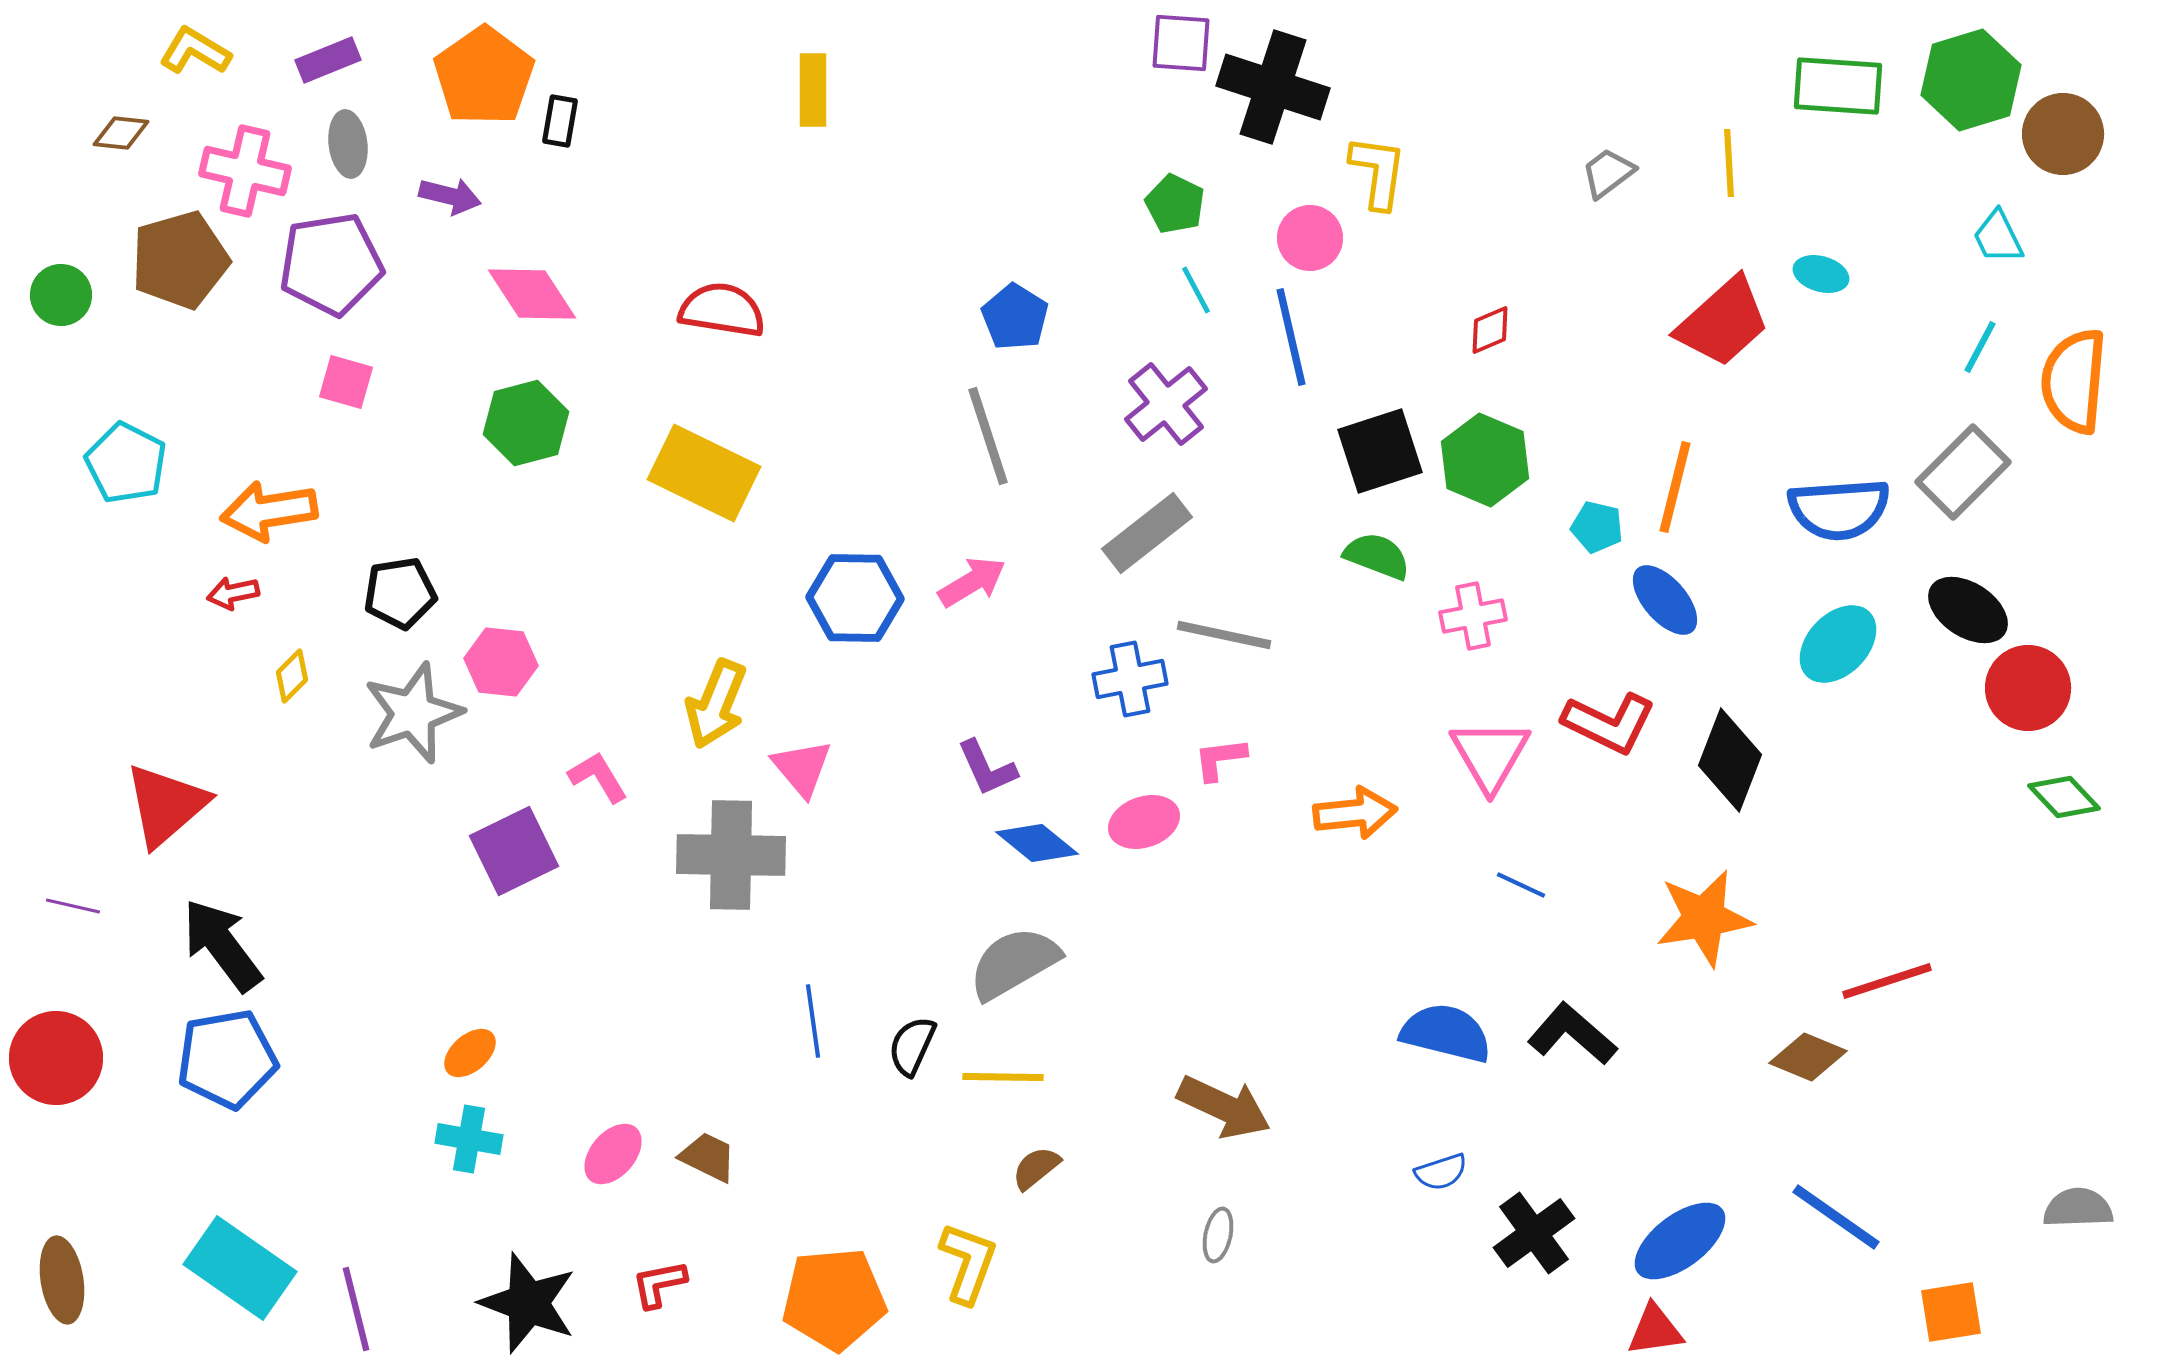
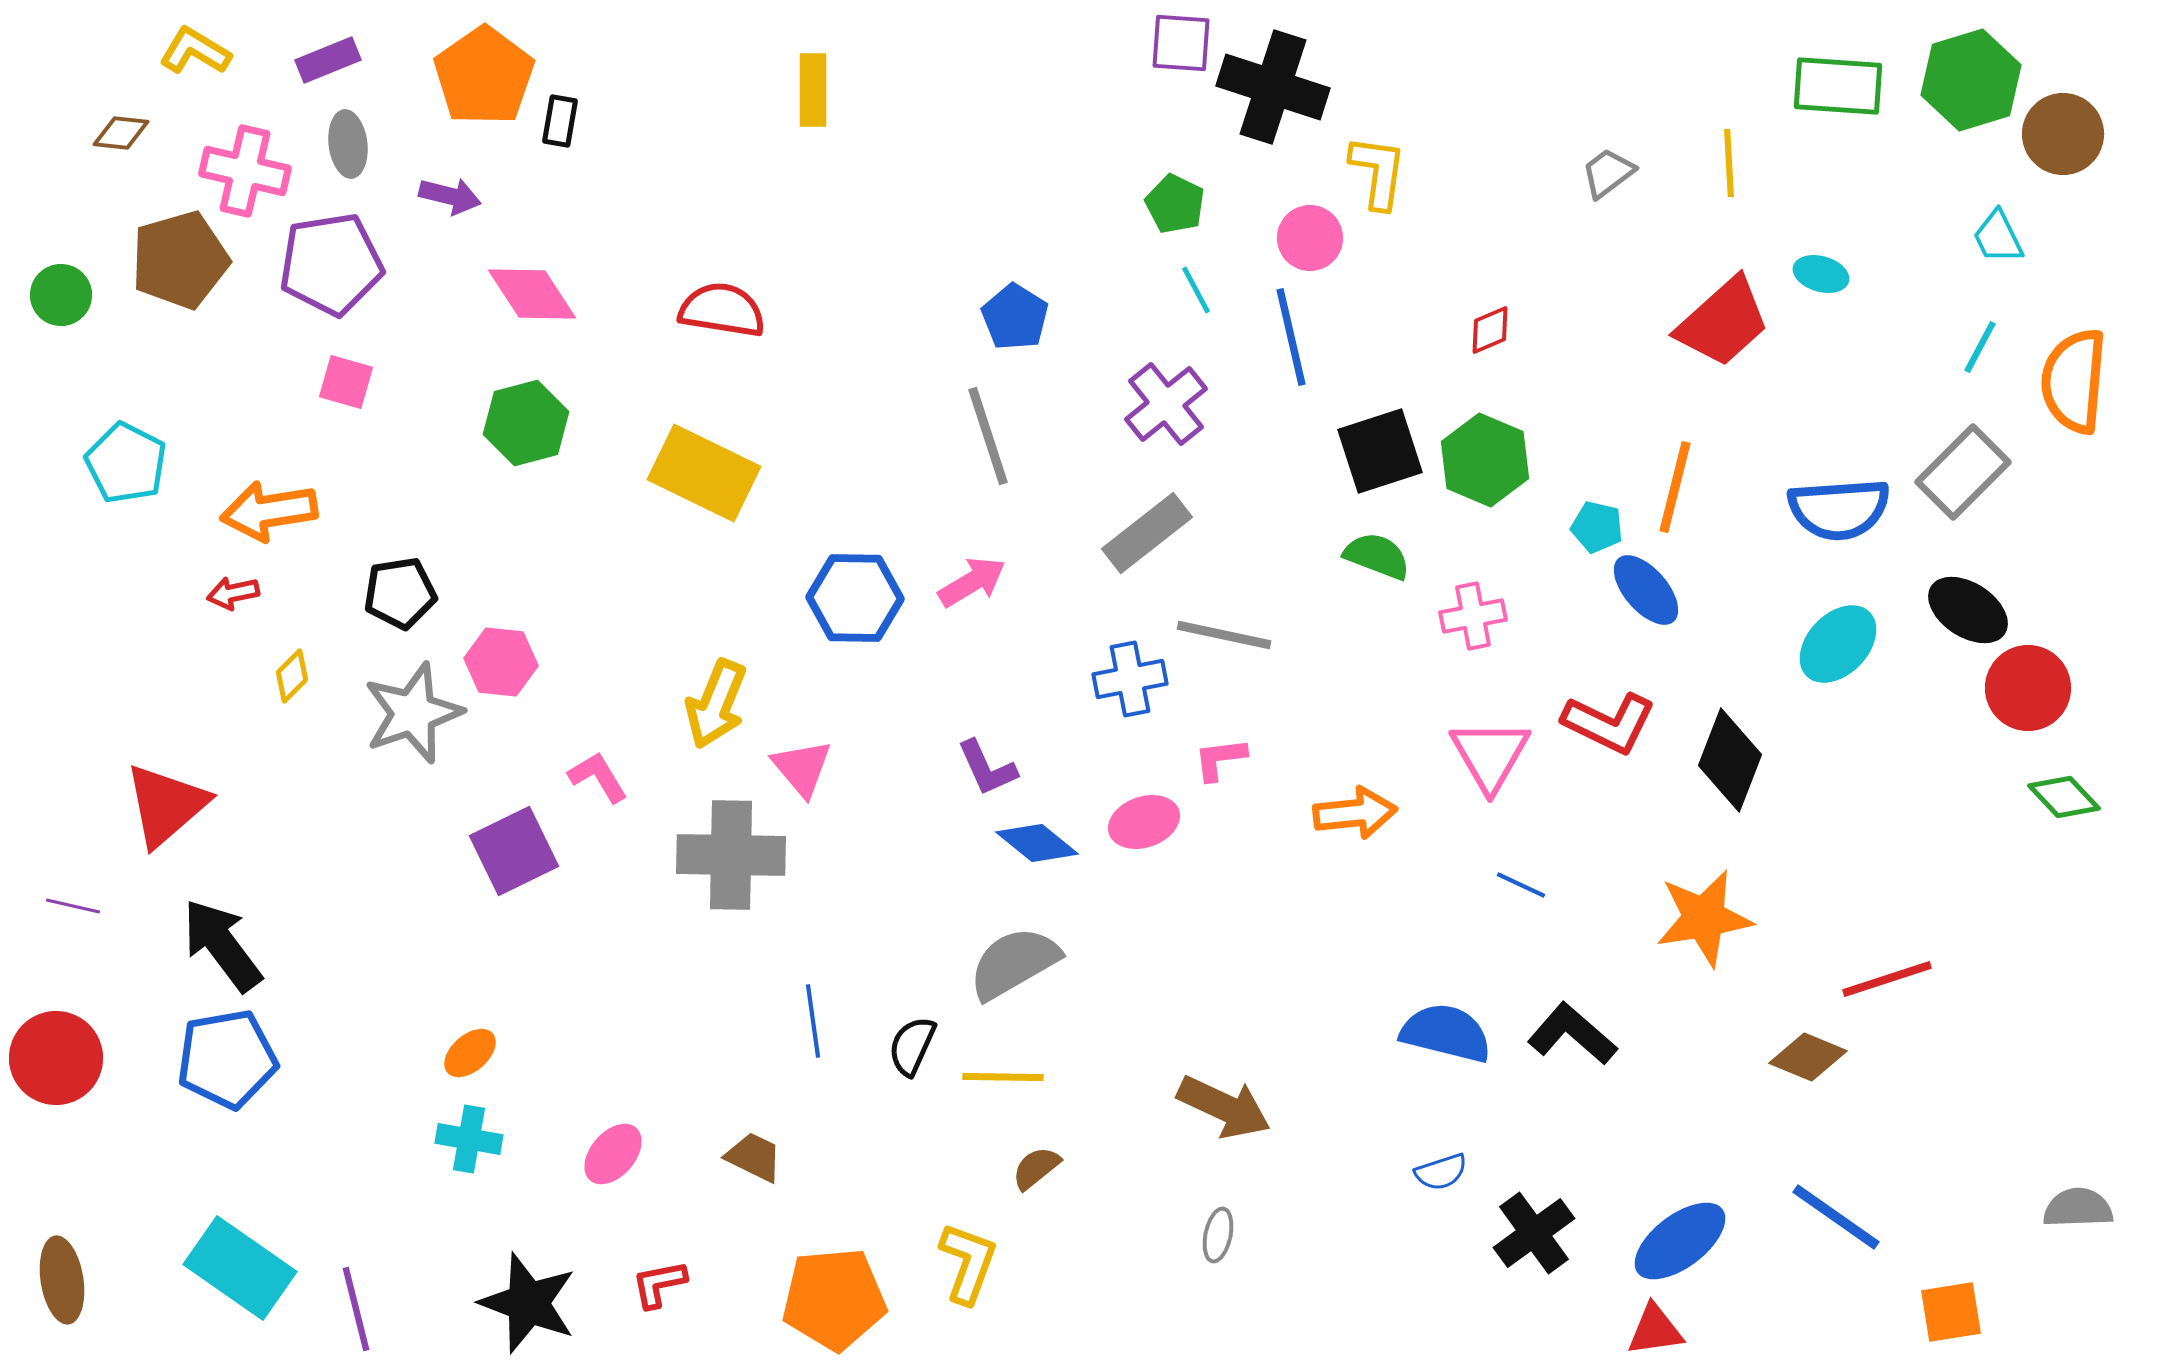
blue ellipse at (1665, 600): moved 19 px left, 10 px up
red line at (1887, 981): moved 2 px up
brown trapezoid at (708, 1157): moved 46 px right
